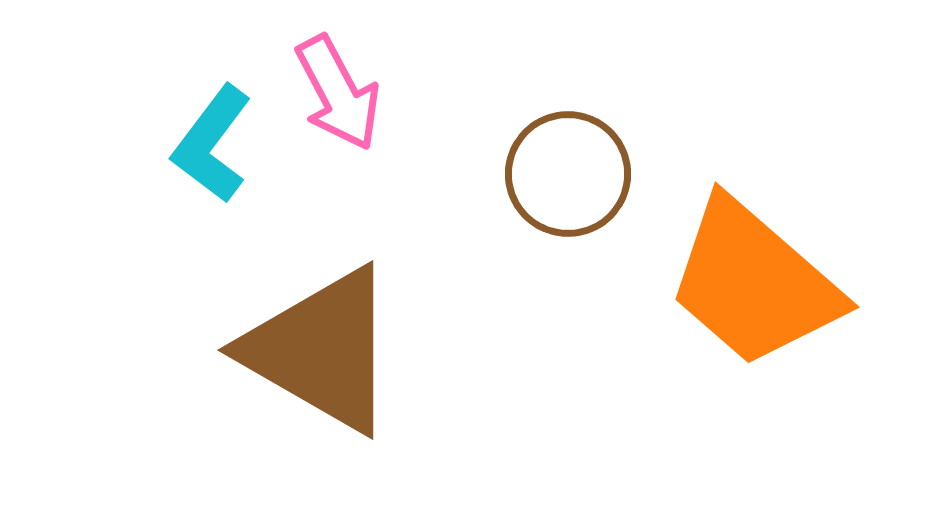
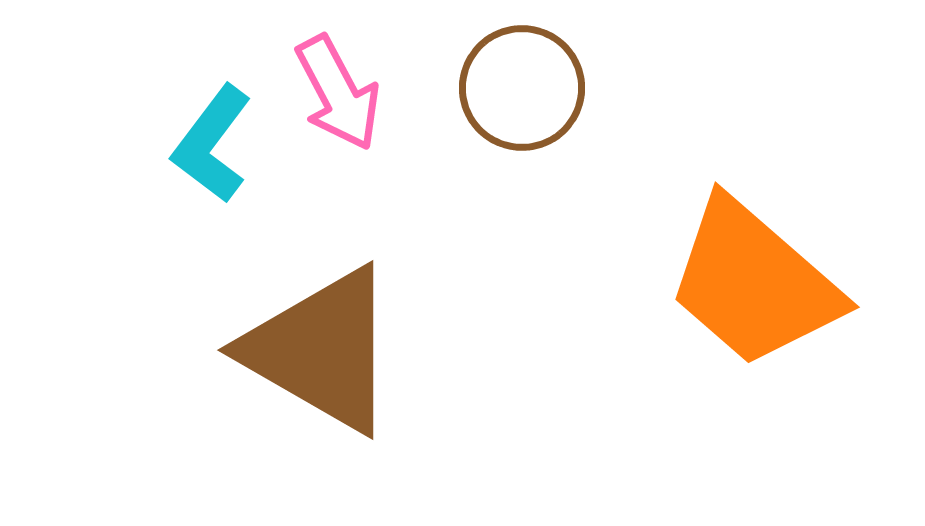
brown circle: moved 46 px left, 86 px up
